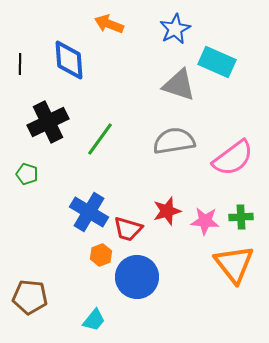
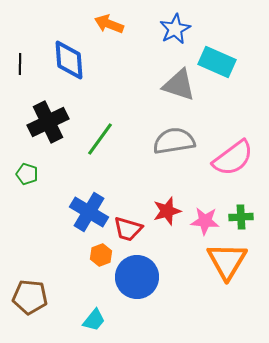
orange triangle: moved 7 px left, 3 px up; rotated 9 degrees clockwise
